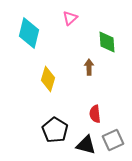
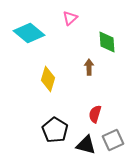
cyan diamond: rotated 64 degrees counterclockwise
red semicircle: rotated 24 degrees clockwise
